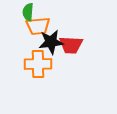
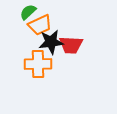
green semicircle: rotated 42 degrees clockwise
orange trapezoid: moved 2 px right, 1 px up; rotated 20 degrees counterclockwise
